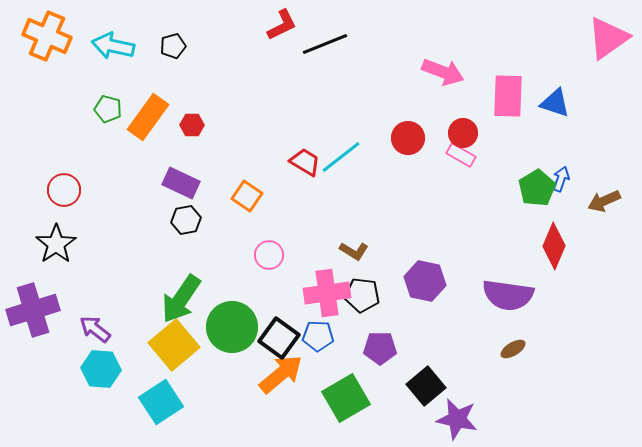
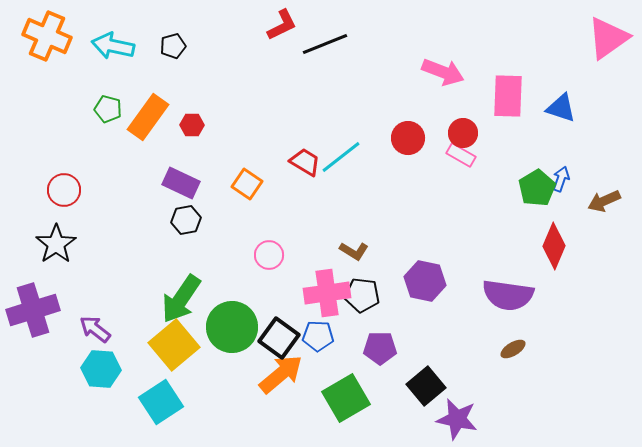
blue triangle at (555, 103): moved 6 px right, 5 px down
orange square at (247, 196): moved 12 px up
